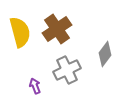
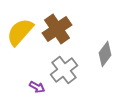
yellow semicircle: rotated 124 degrees counterclockwise
gray cross: moved 3 px left; rotated 12 degrees counterclockwise
purple arrow: moved 2 px right, 1 px down; rotated 140 degrees clockwise
